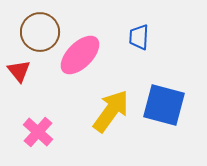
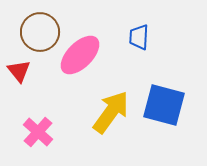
yellow arrow: moved 1 px down
